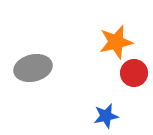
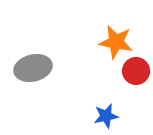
orange star: rotated 24 degrees clockwise
red circle: moved 2 px right, 2 px up
